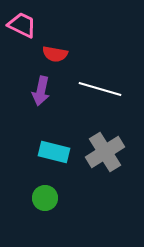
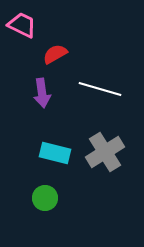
red semicircle: rotated 140 degrees clockwise
purple arrow: moved 1 px right, 2 px down; rotated 20 degrees counterclockwise
cyan rectangle: moved 1 px right, 1 px down
